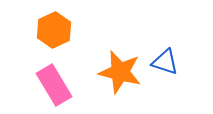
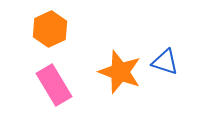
orange hexagon: moved 4 px left, 1 px up
orange star: rotated 6 degrees clockwise
